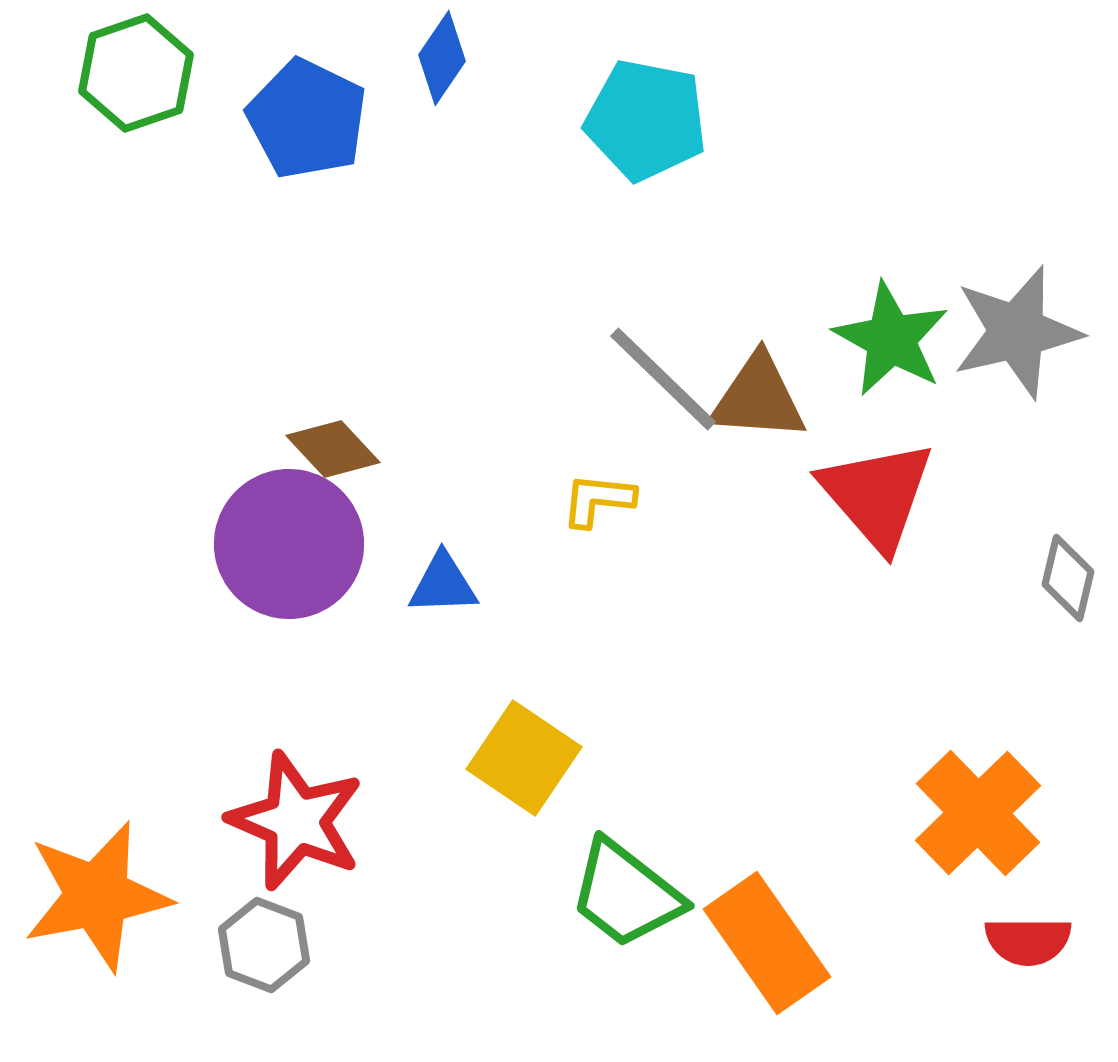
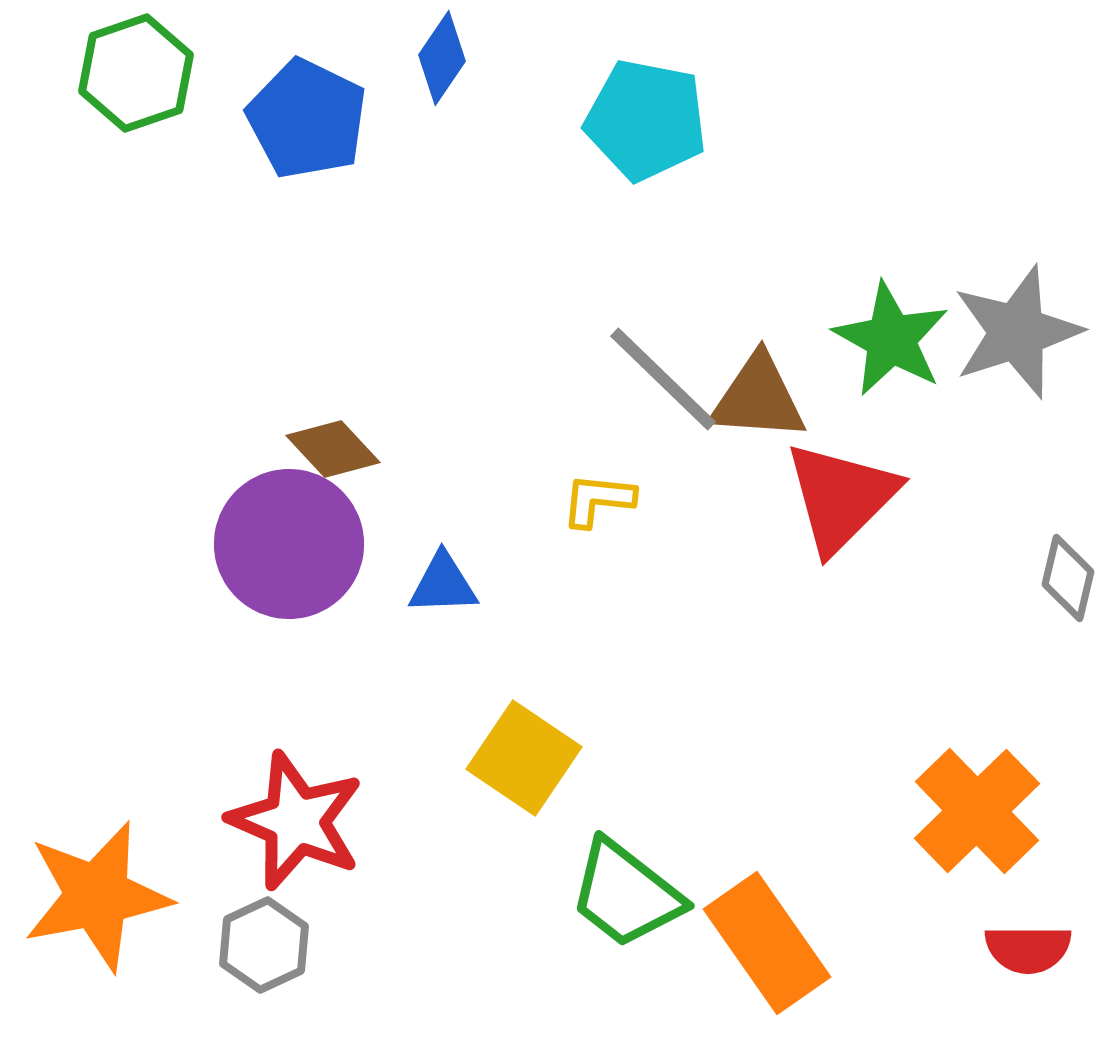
gray star: rotated 5 degrees counterclockwise
red triangle: moved 36 px left, 2 px down; rotated 26 degrees clockwise
orange cross: moved 1 px left, 2 px up
red semicircle: moved 8 px down
gray hexagon: rotated 14 degrees clockwise
